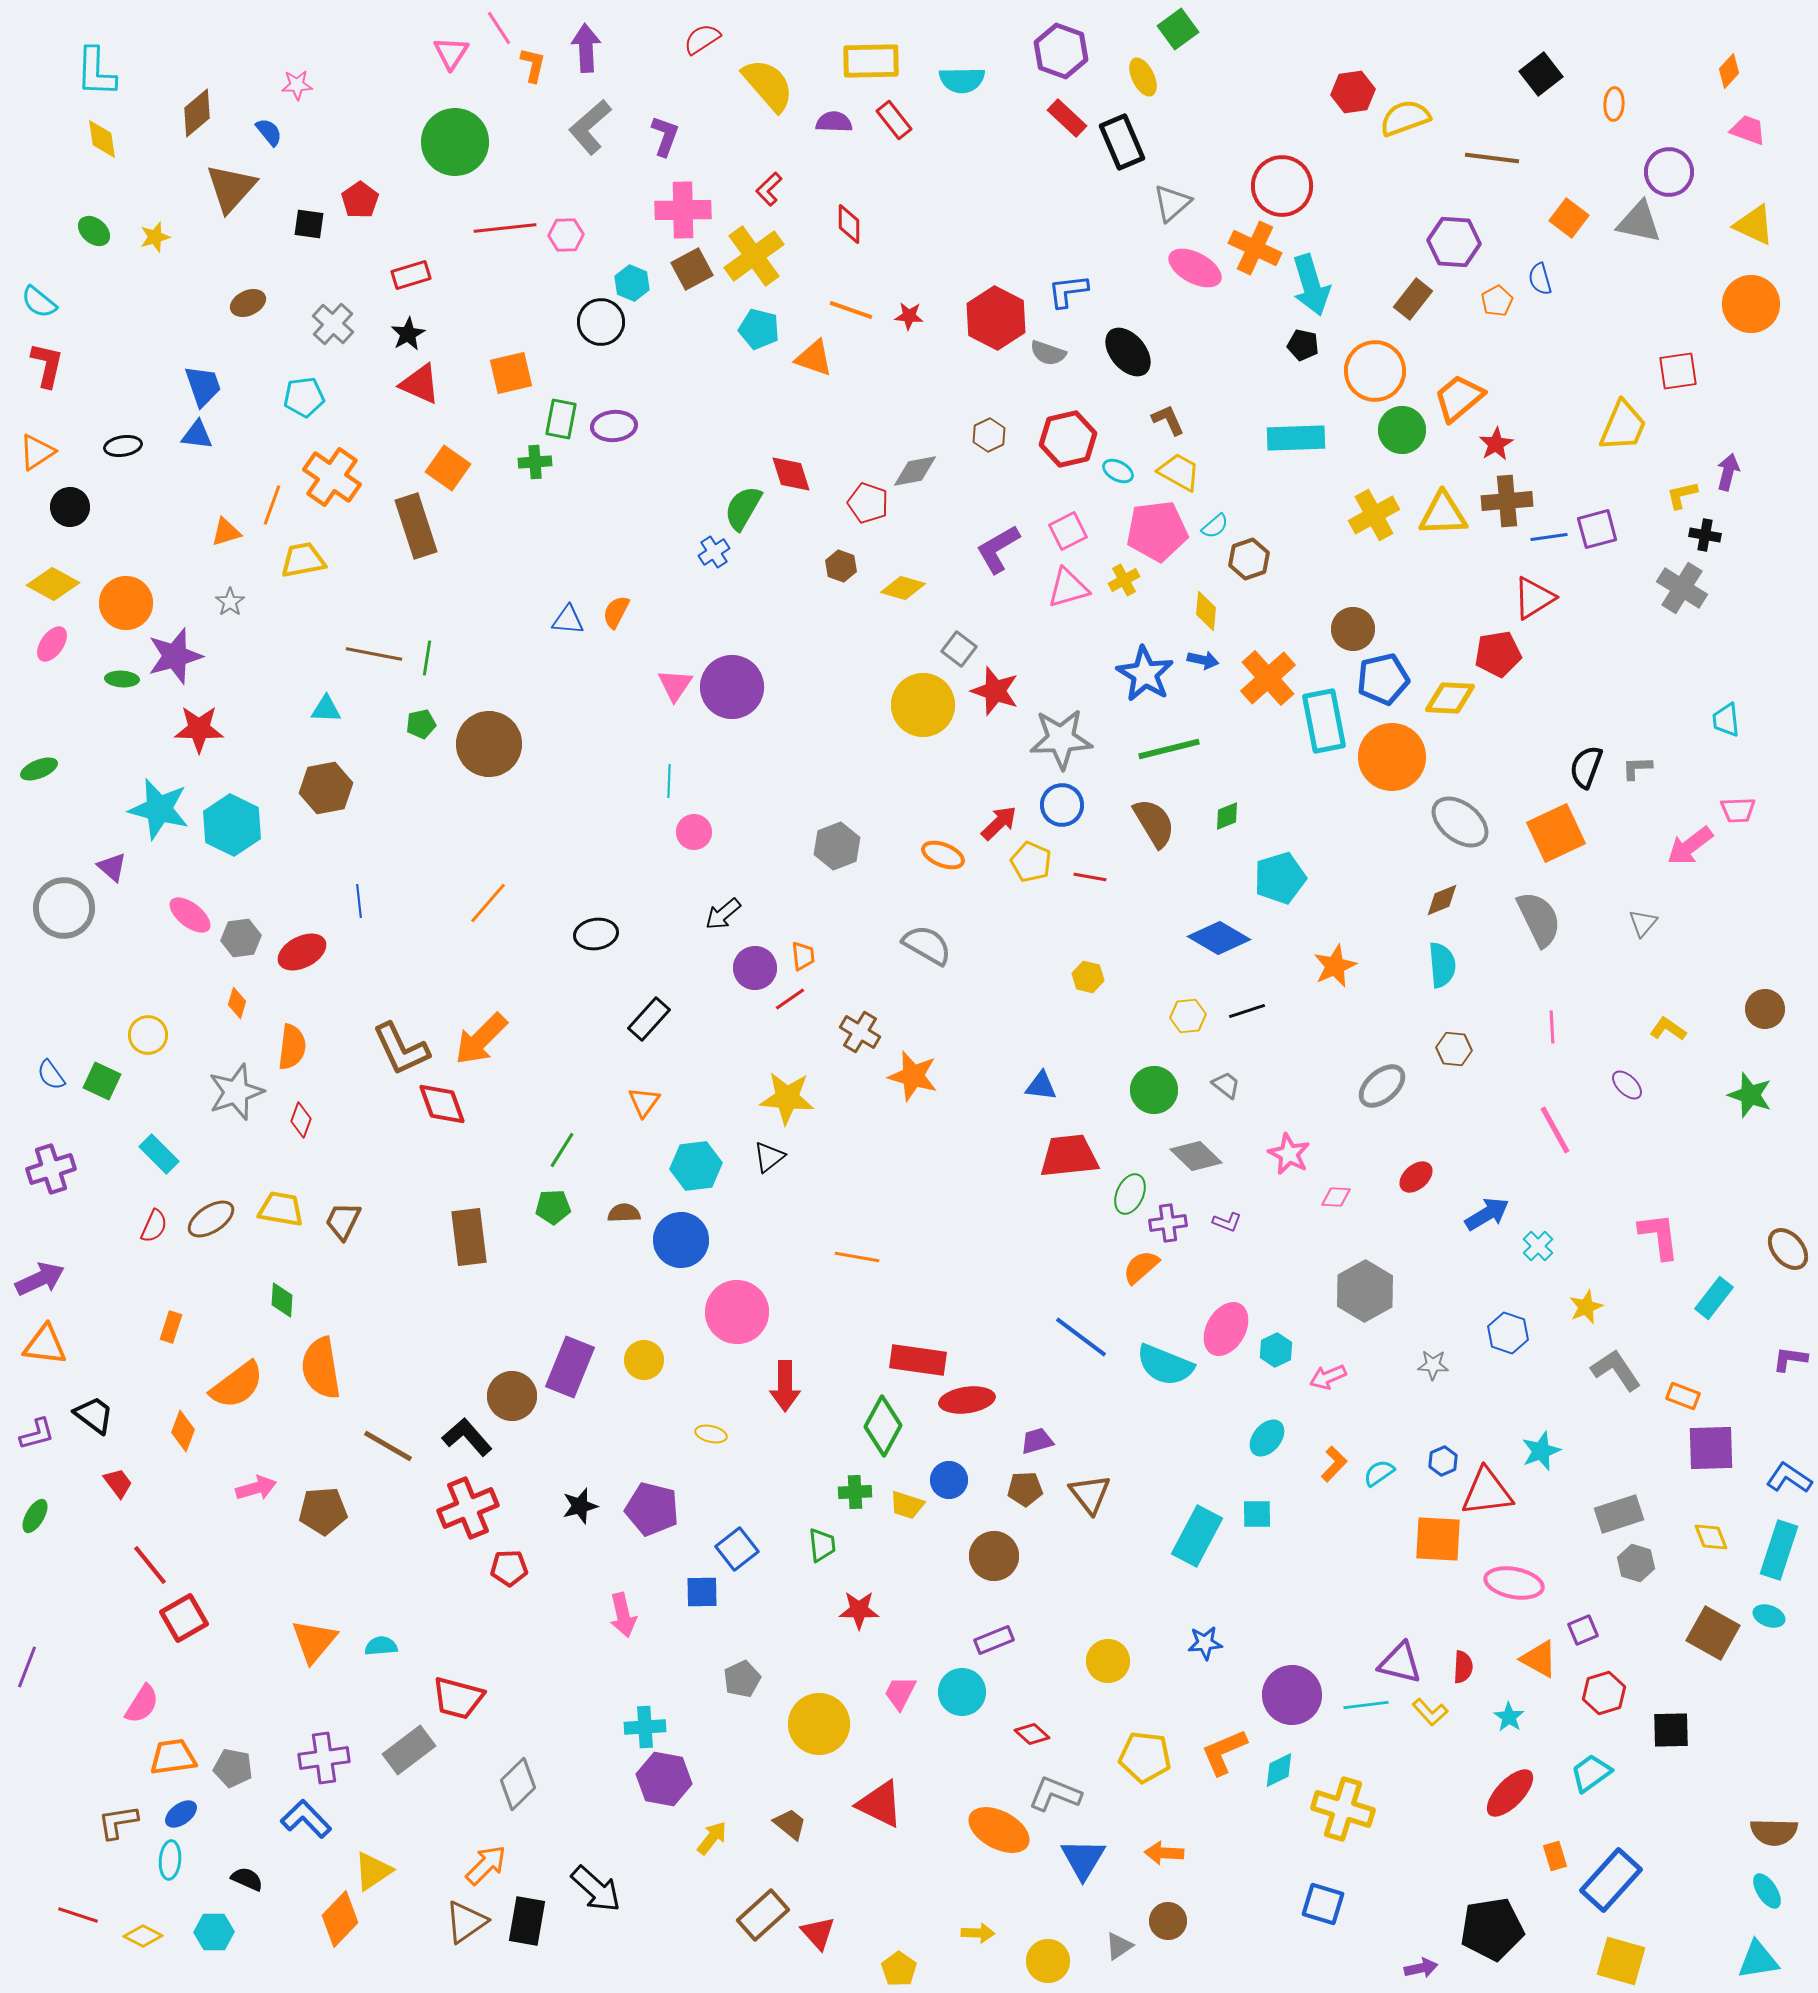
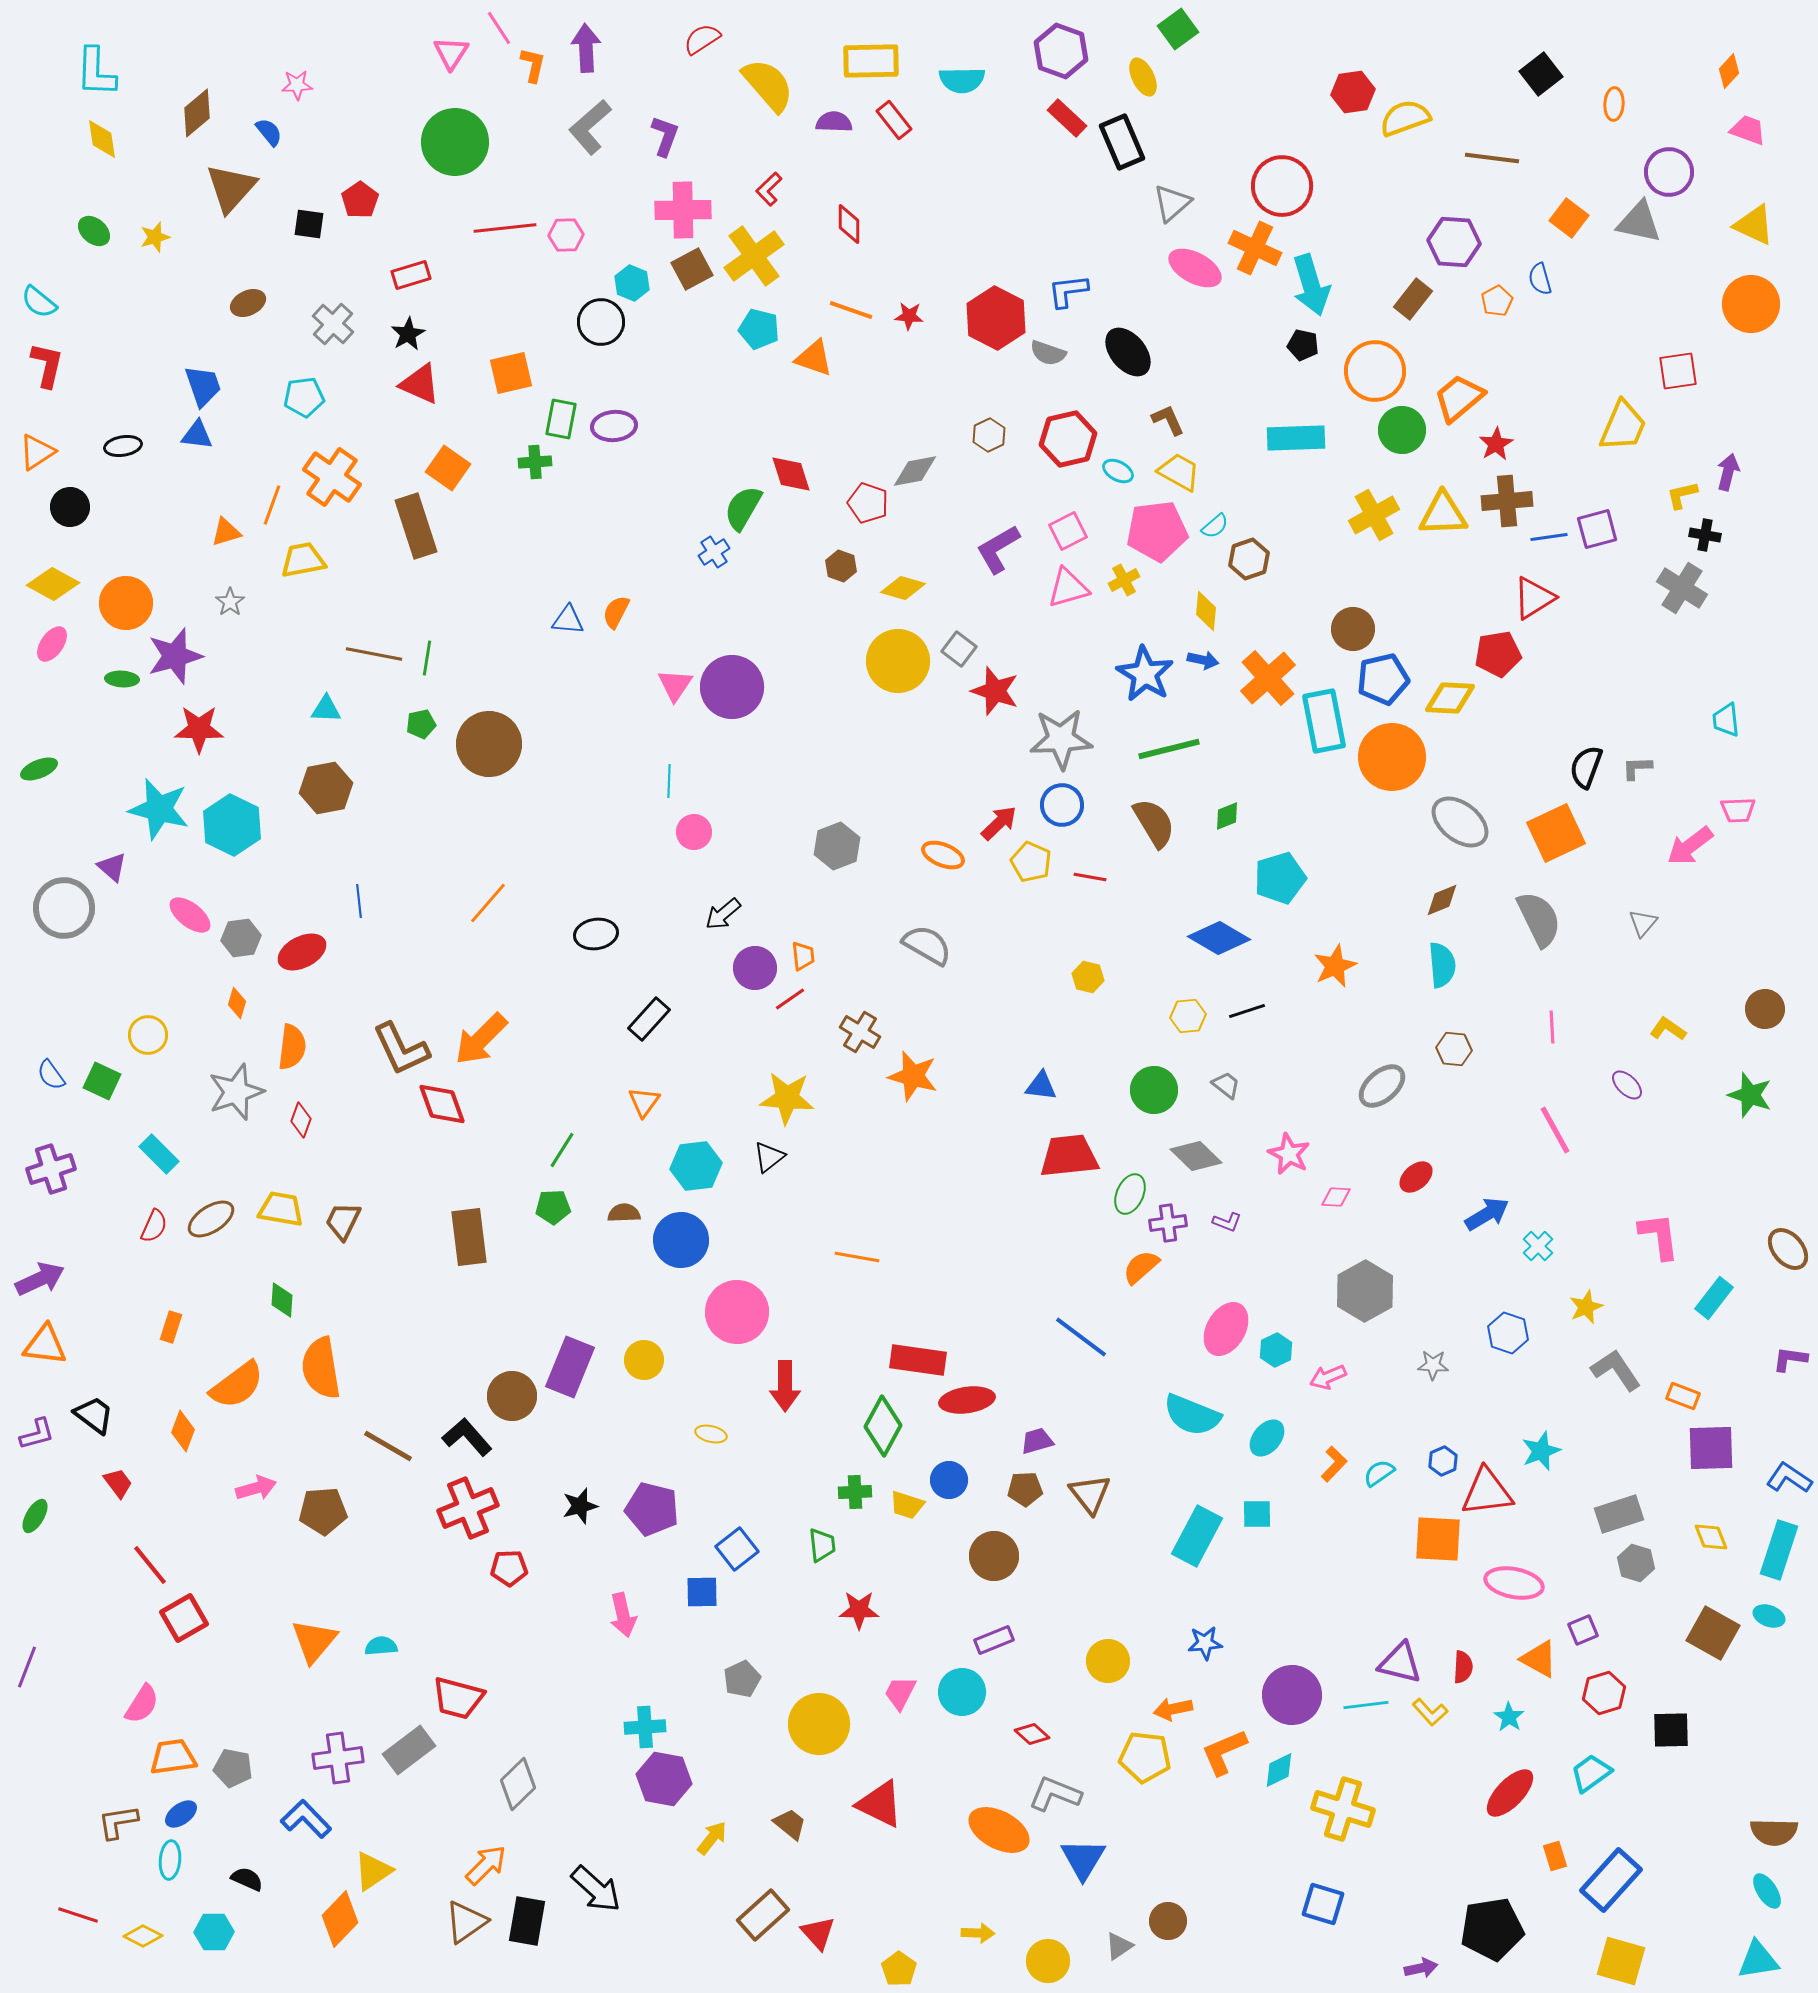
yellow circle at (923, 705): moved 25 px left, 44 px up
cyan semicircle at (1165, 1365): moved 27 px right, 50 px down
purple cross at (324, 1758): moved 14 px right
orange arrow at (1164, 1853): moved 9 px right, 144 px up; rotated 15 degrees counterclockwise
